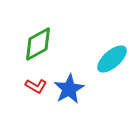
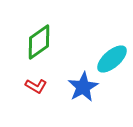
green diamond: moved 1 px right, 2 px up; rotated 6 degrees counterclockwise
blue star: moved 14 px right, 2 px up
